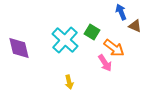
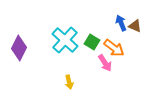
blue arrow: moved 11 px down
green square: moved 10 px down
purple diamond: rotated 40 degrees clockwise
